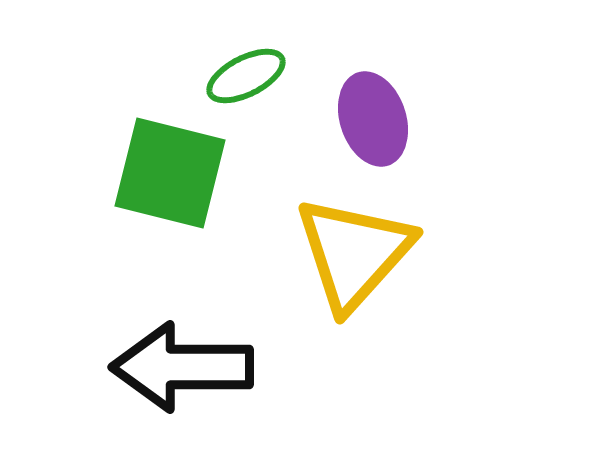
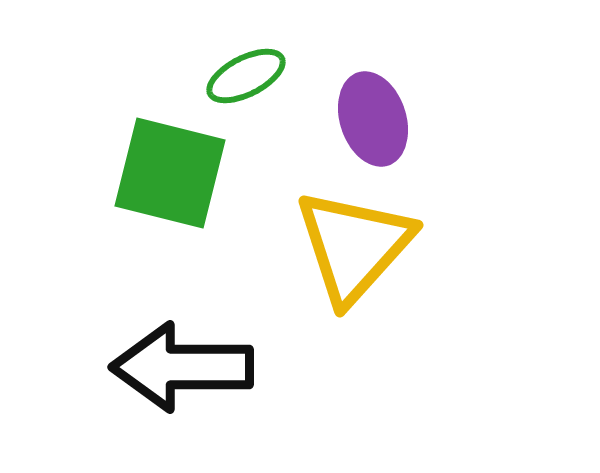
yellow triangle: moved 7 px up
